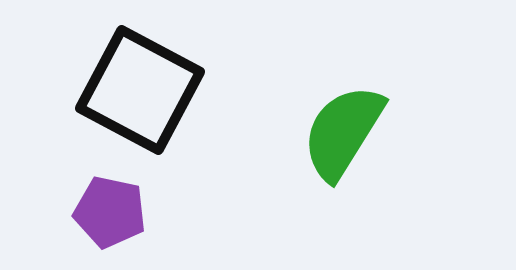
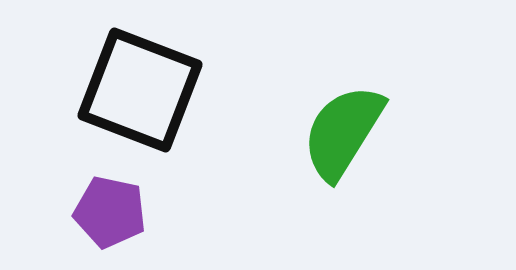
black square: rotated 7 degrees counterclockwise
